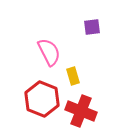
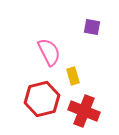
purple square: rotated 18 degrees clockwise
red hexagon: rotated 24 degrees clockwise
red cross: moved 3 px right
